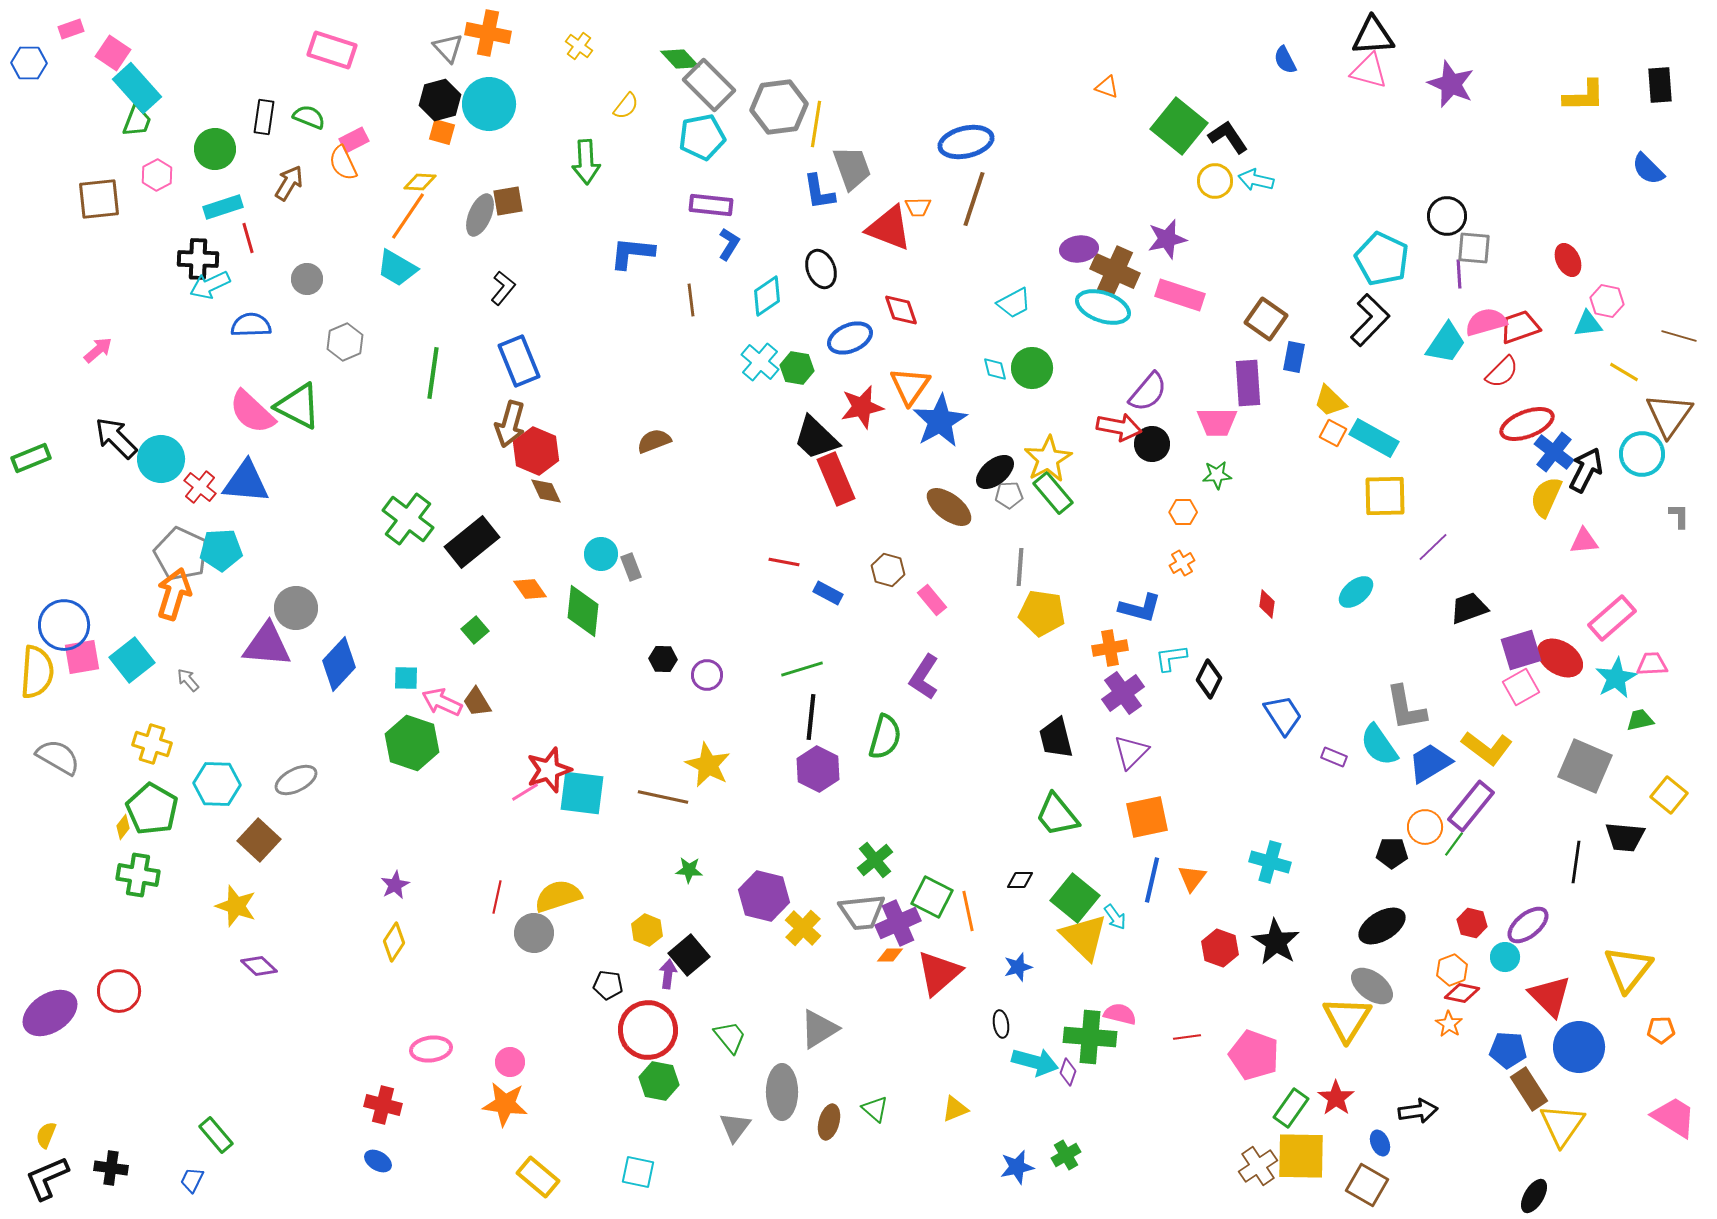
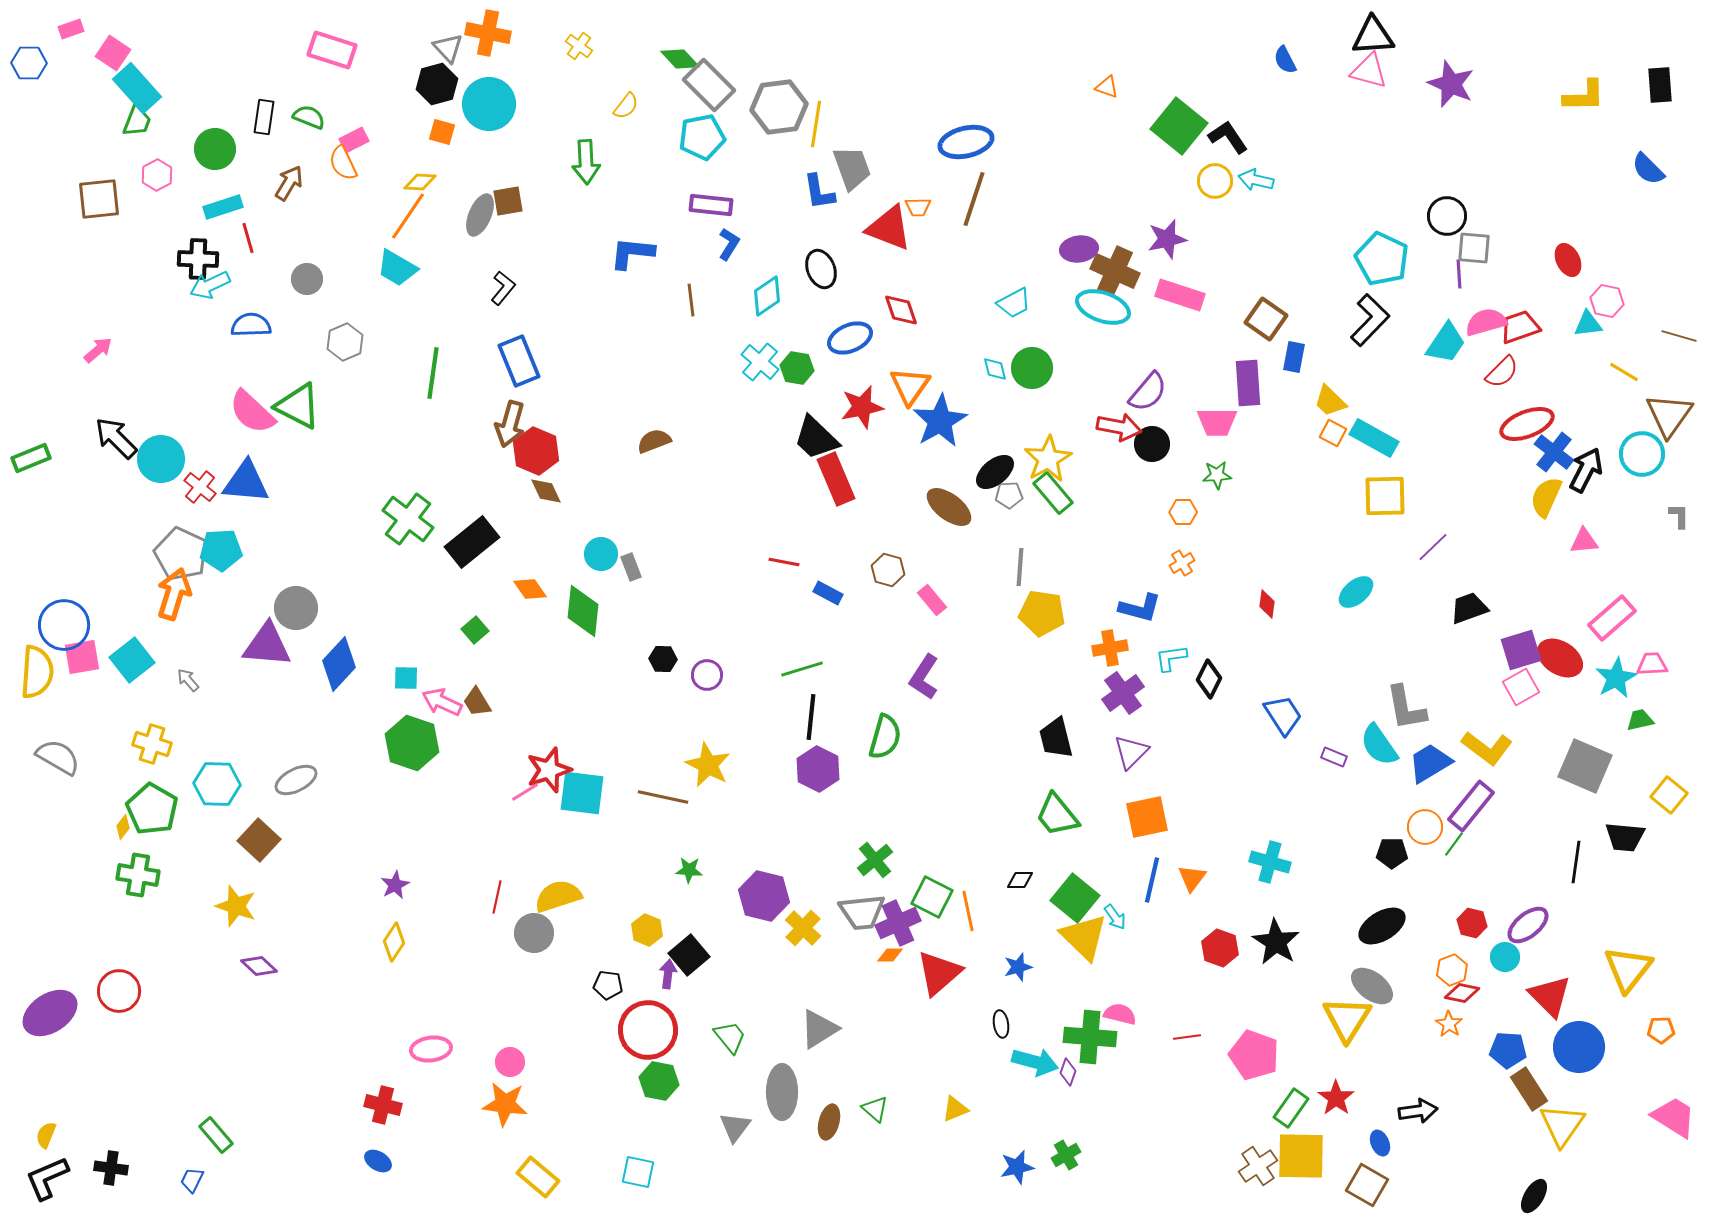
black hexagon at (440, 100): moved 3 px left, 16 px up
